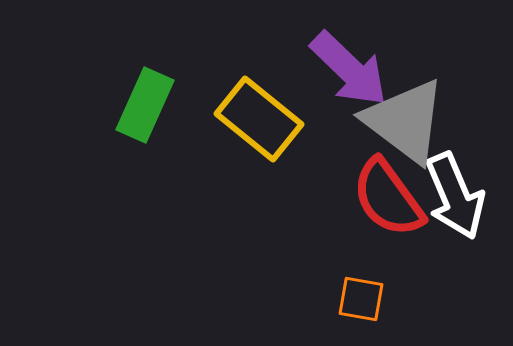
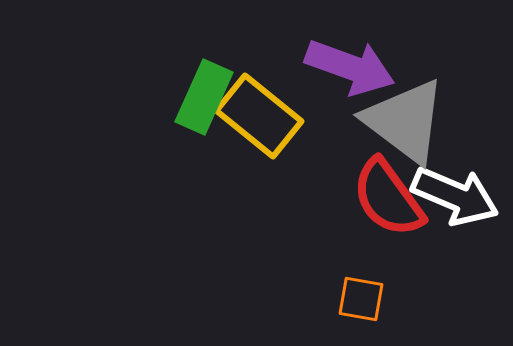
purple arrow: moved 1 px right, 2 px up; rotated 24 degrees counterclockwise
green rectangle: moved 59 px right, 8 px up
yellow rectangle: moved 3 px up
white arrow: rotated 44 degrees counterclockwise
